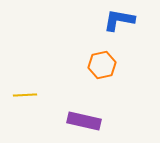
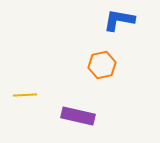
purple rectangle: moved 6 px left, 5 px up
